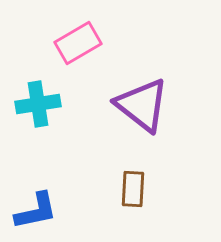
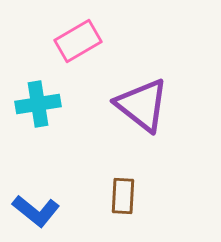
pink rectangle: moved 2 px up
brown rectangle: moved 10 px left, 7 px down
blue L-shape: rotated 51 degrees clockwise
